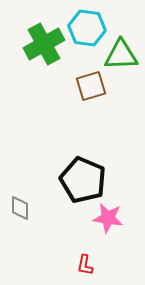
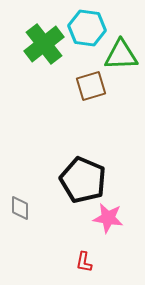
green cross: rotated 9 degrees counterclockwise
red L-shape: moved 1 px left, 3 px up
